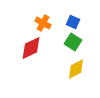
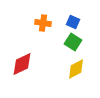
orange cross: rotated 21 degrees counterclockwise
red diamond: moved 9 px left, 16 px down
